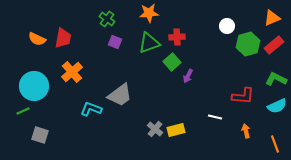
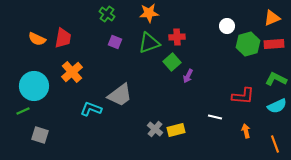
green cross: moved 5 px up
red rectangle: moved 1 px up; rotated 36 degrees clockwise
